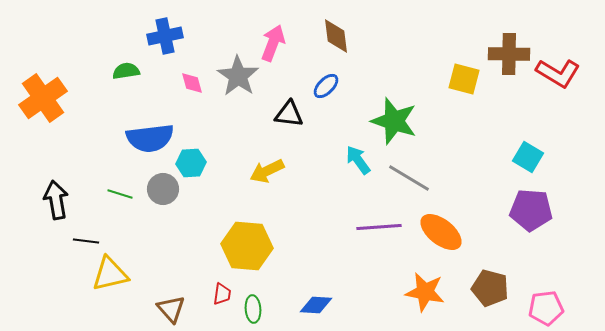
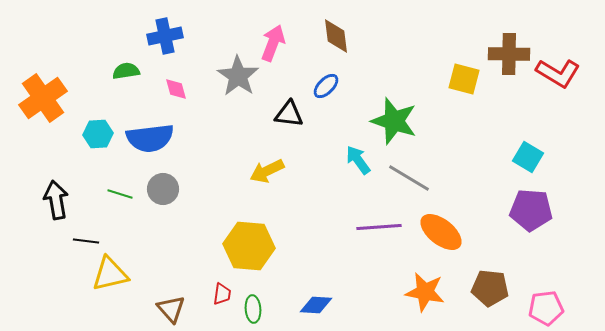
pink diamond: moved 16 px left, 6 px down
cyan hexagon: moved 93 px left, 29 px up
yellow hexagon: moved 2 px right
brown pentagon: rotated 9 degrees counterclockwise
